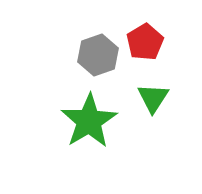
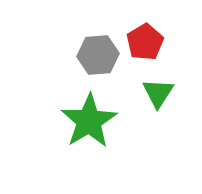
gray hexagon: rotated 15 degrees clockwise
green triangle: moved 5 px right, 5 px up
